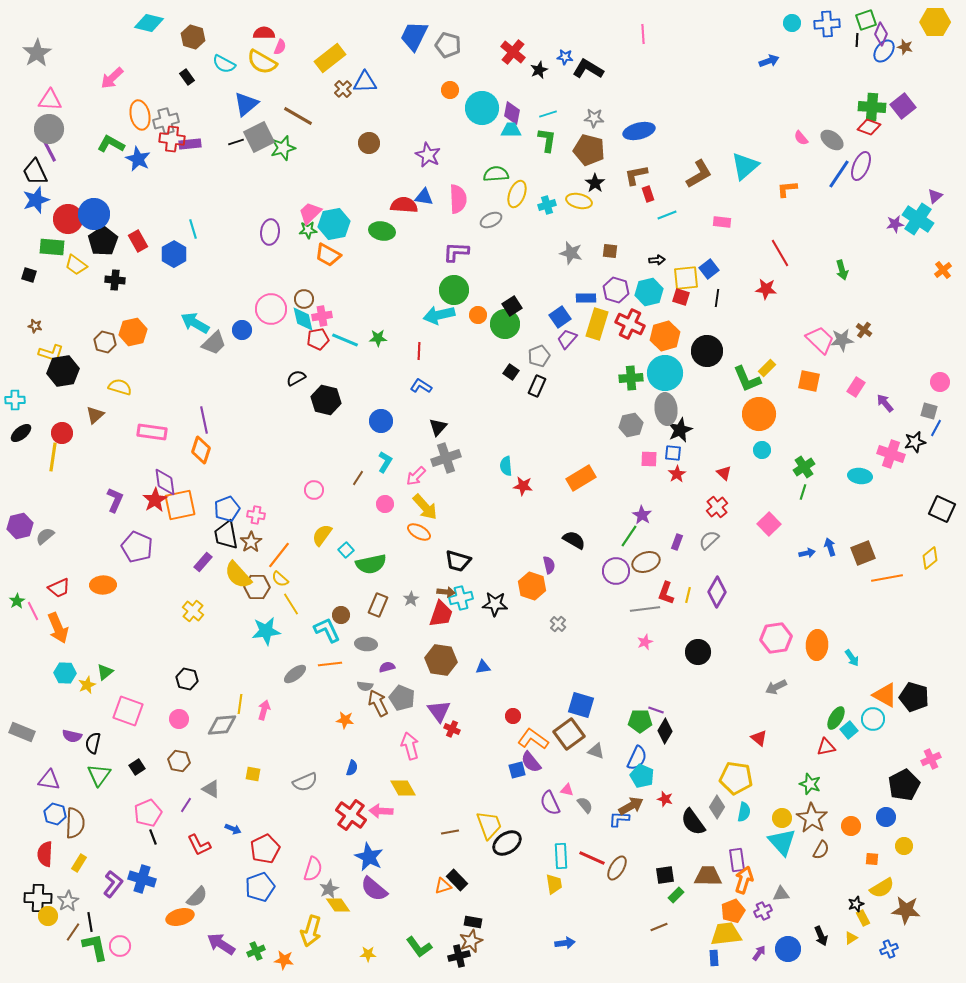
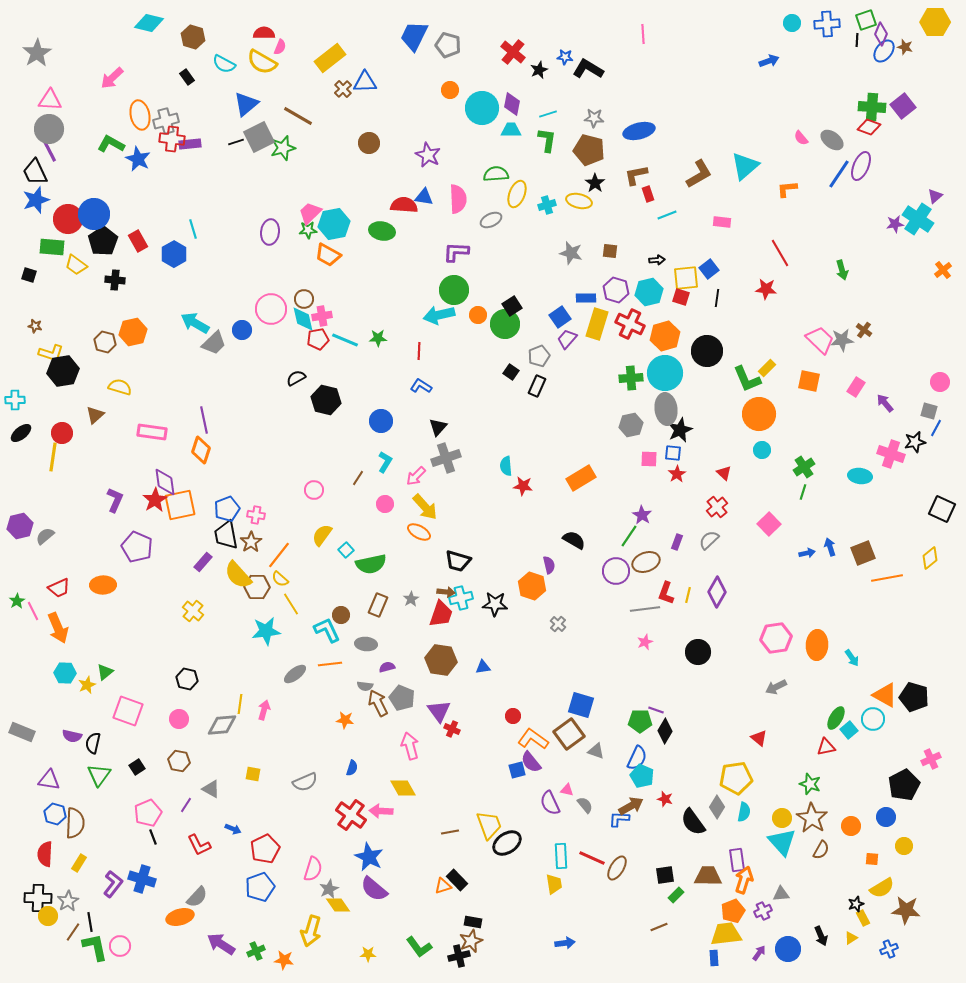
purple diamond at (512, 113): moved 9 px up
yellow pentagon at (736, 778): rotated 16 degrees counterclockwise
